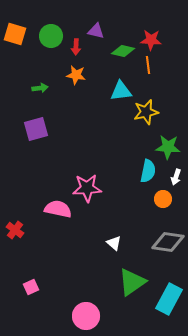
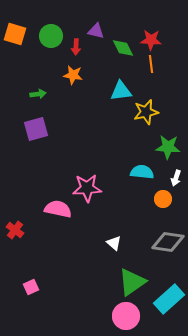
green diamond: moved 3 px up; rotated 50 degrees clockwise
orange line: moved 3 px right, 1 px up
orange star: moved 3 px left
green arrow: moved 2 px left, 6 px down
cyan semicircle: moved 6 px left, 1 px down; rotated 95 degrees counterclockwise
white arrow: moved 1 px down
cyan rectangle: rotated 20 degrees clockwise
pink circle: moved 40 px right
